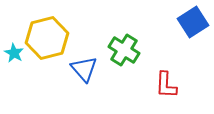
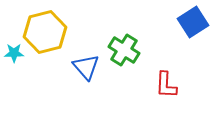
yellow hexagon: moved 2 px left, 6 px up
cyan star: rotated 30 degrees counterclockwise
blue triangle: moved 2 px right, 2 px up
